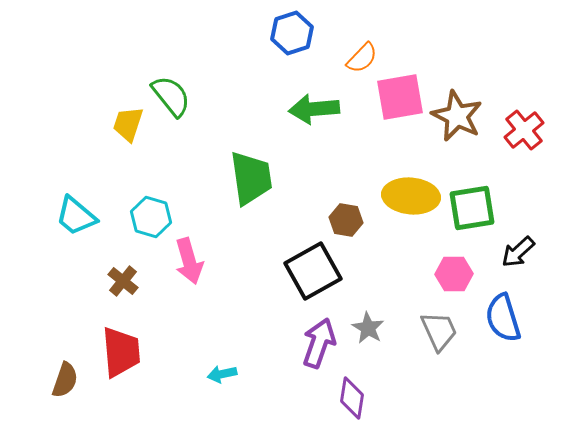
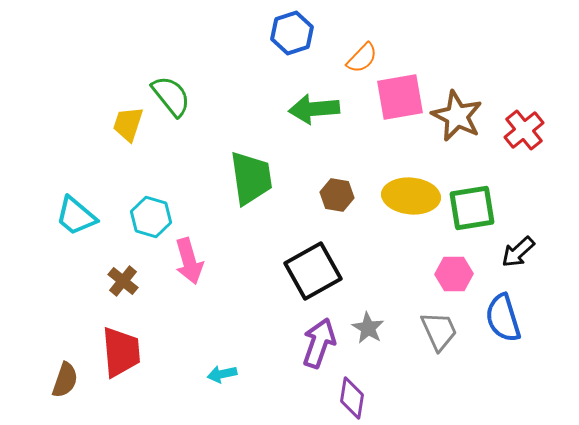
brown hexagon: moved 9 px left, 25 px up
